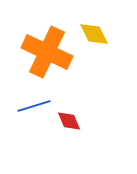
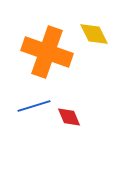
orange cross: rotated 6 degrees counterclockwise
red diamond: moved 4 px up
